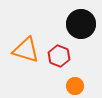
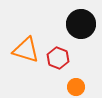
red hexagon: moved 1 px left, 2 px down
orange circle: moved 1 px right, 1 px down
